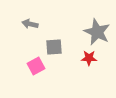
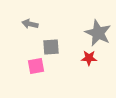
gray star: moved 1 px right, 1 px down
gray square: moved 3 px left
pink square: rotated 18 degrees clockwise
